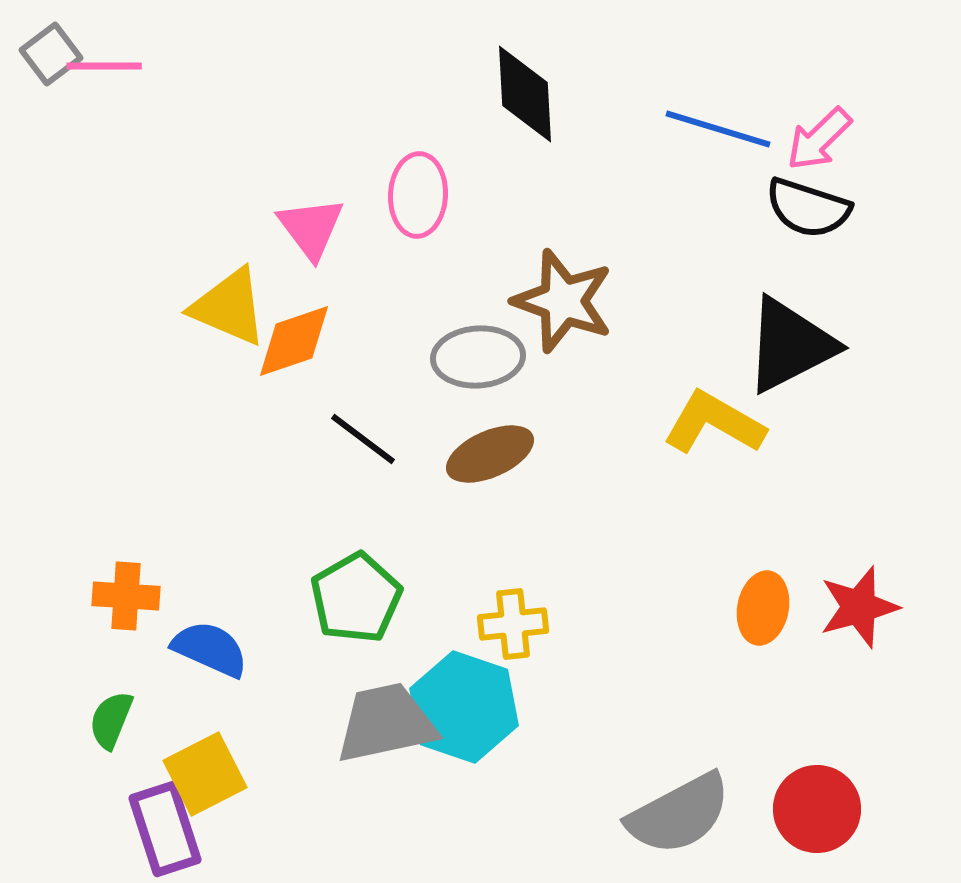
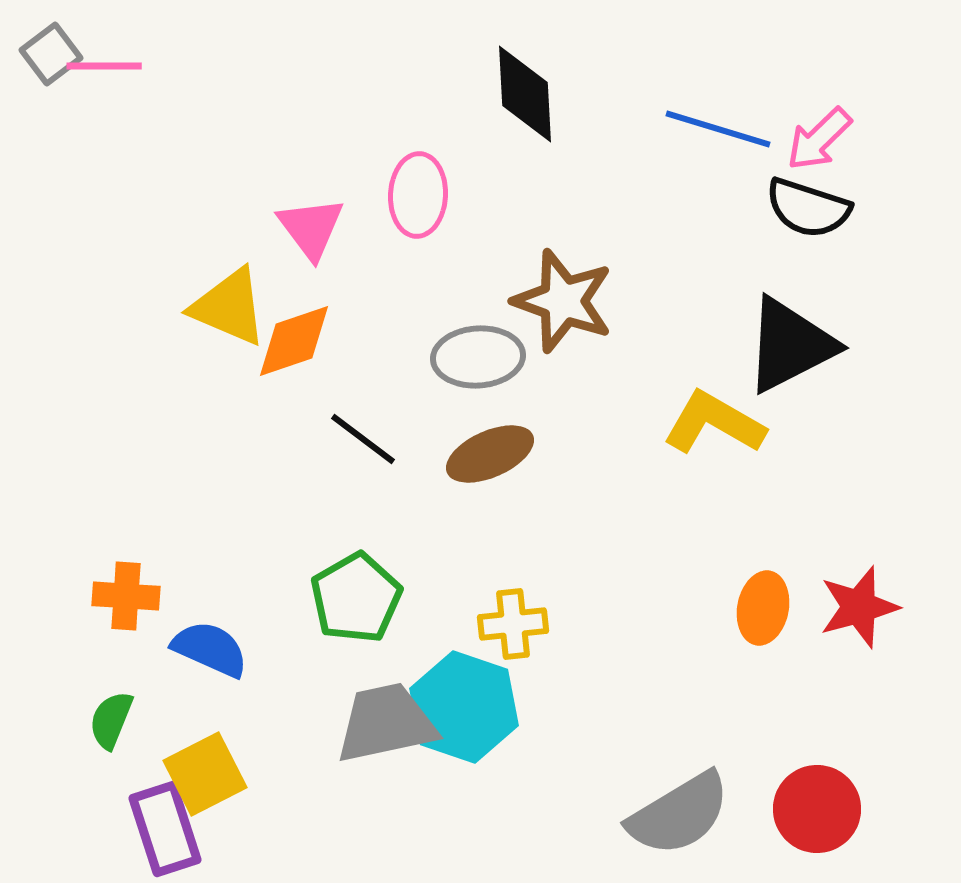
gray semicircle: rotated 3 degrees counterclockwise
